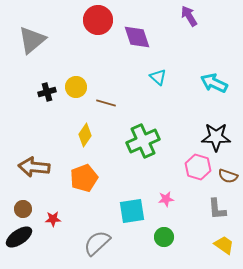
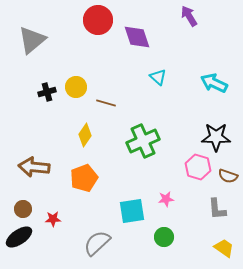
yellow trapezoid: moved 3 px down
